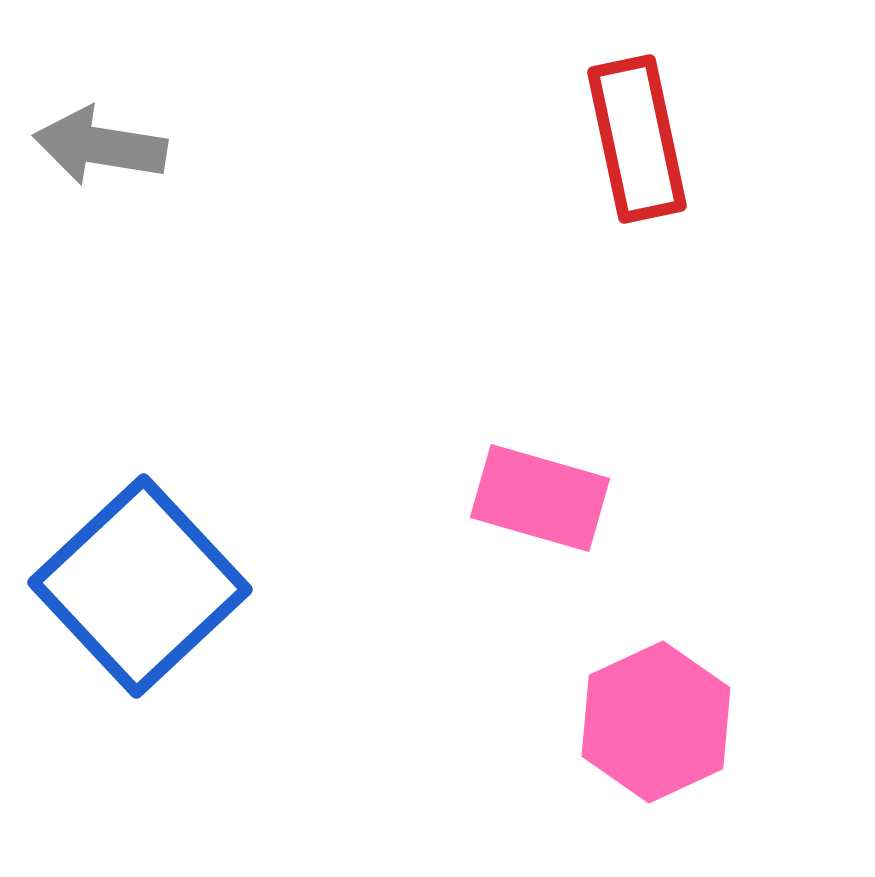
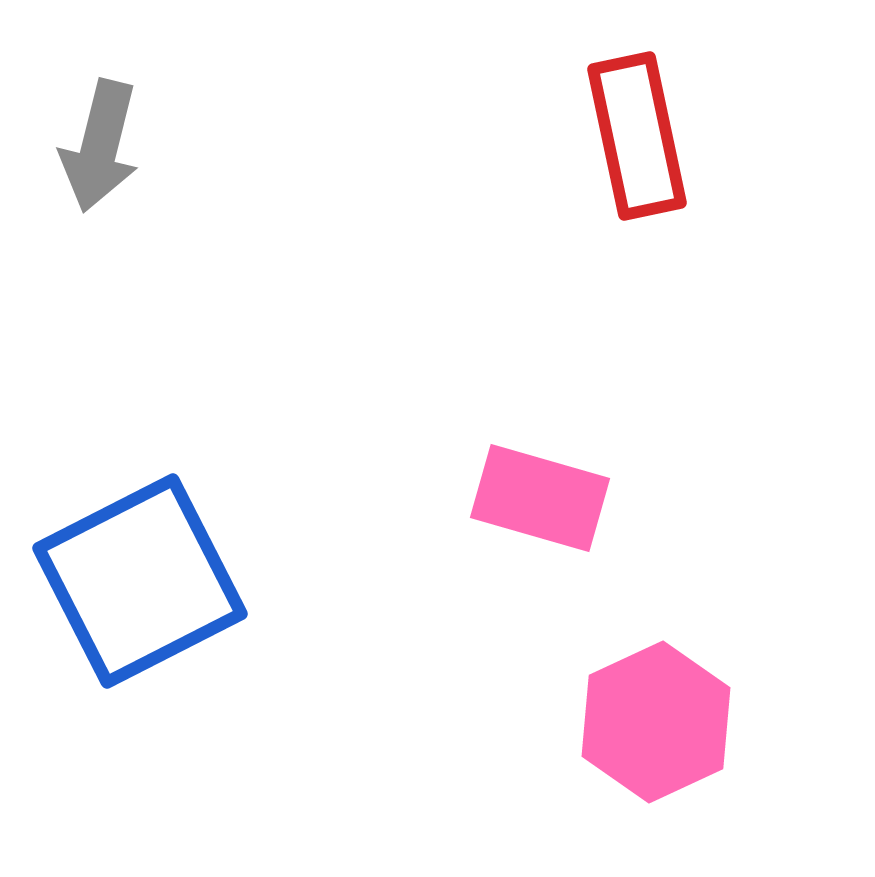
red rectangle: moved 3 px up
gray arrow: rotated 85 degrees counterclockwise
blue square: moved 5 px up; rotated 16 degrees clockwise
